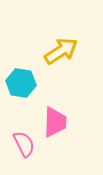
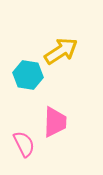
cyan hexagon: moved 7 px right, 8 px up
